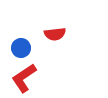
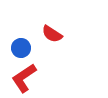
red semicircle: moved 3 px left; rotated 40 degrees clockwise
